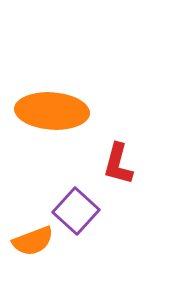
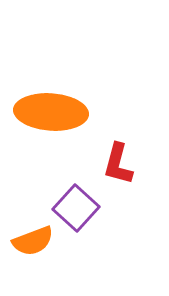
orange ellipse: moved 1 px left, 1 px down
purple square: moved 3 px up
